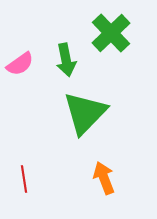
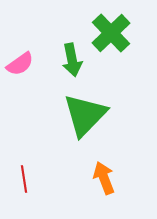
green arrow: moved 6 px right
green triangle: moved 2 px down
